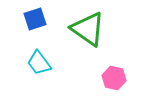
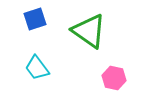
green triangle: moved 1 px right, 2 px down
cyan trapezoid: moved 2 px left, 5 px down
